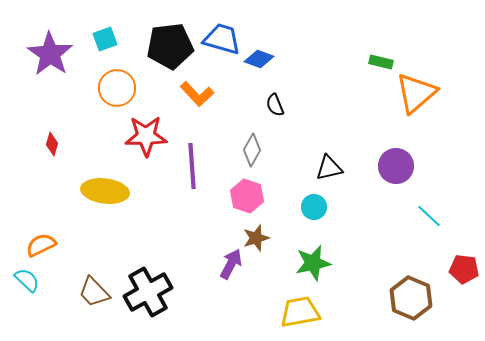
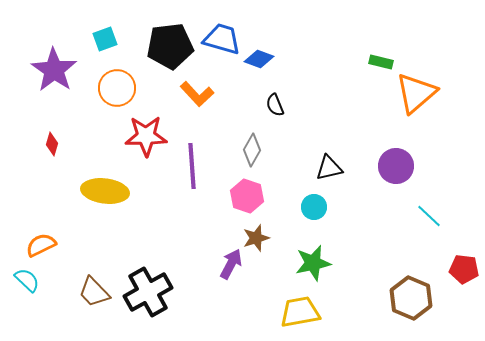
purple star: moved 4 px right, 16 px down
